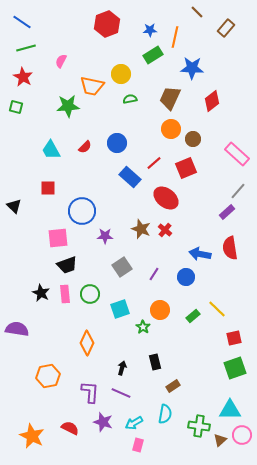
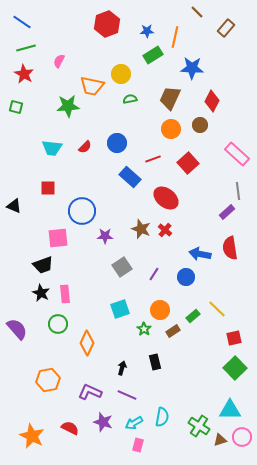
blue star at (150, 30): moved 3 px left, 1 px down
pink semicircle at (61, 61): moved 2 px left
red star at (23, 77): moved 1 px right, 3 px up
red diamond at (212, 101): rotated 25 degrees counterclockwise
brown circle at (193, 139): moved 7 px right, 14 px up
cyan trapezoid at (51, 150): moved 1 px right, 2 px up; rotated 55 degrees counterclockwise
red line at (154, 163): moved 1 px left, 4 px up; rotated 21 degrees clockwise
red square at (186, 168): moved 2 px right, 5 px up; rotated 20 degrees counterclockwise
gray line at (238, 191): rotated 48 degrees counterclockwise
black triangle at (14, 206): rotated 21 degrees counterclockwise
black trapezoid at (67, 265): moved 24 px left
green circle at (90, 294): moved 32 px left, 30 px down
green star at (143, 327): moved 1 px right, 2 px down
purple semicircle at (17, 329): rotated 40 degrees clockwise
green square at (235, 368): rotated 25 degrees counterclockwise
orange hexagon at (48, 376): moved 4 px down
brown rectangle at (173, 386): moved 55 px up
purple L-shape at (90, 392): rotated 70 degrees counterclockwise
purple line at (121, 393): moved 6 px right, 2 px down
cyan semicircle at (165, 414): moved 3 px left, 3 px down
green cross at (199, 426): rotated 25 degrees clockwise
pink circle at (242, 435): moved 2 px down
brown triangle at (220, 440): rotated 24 degrees clockwise
